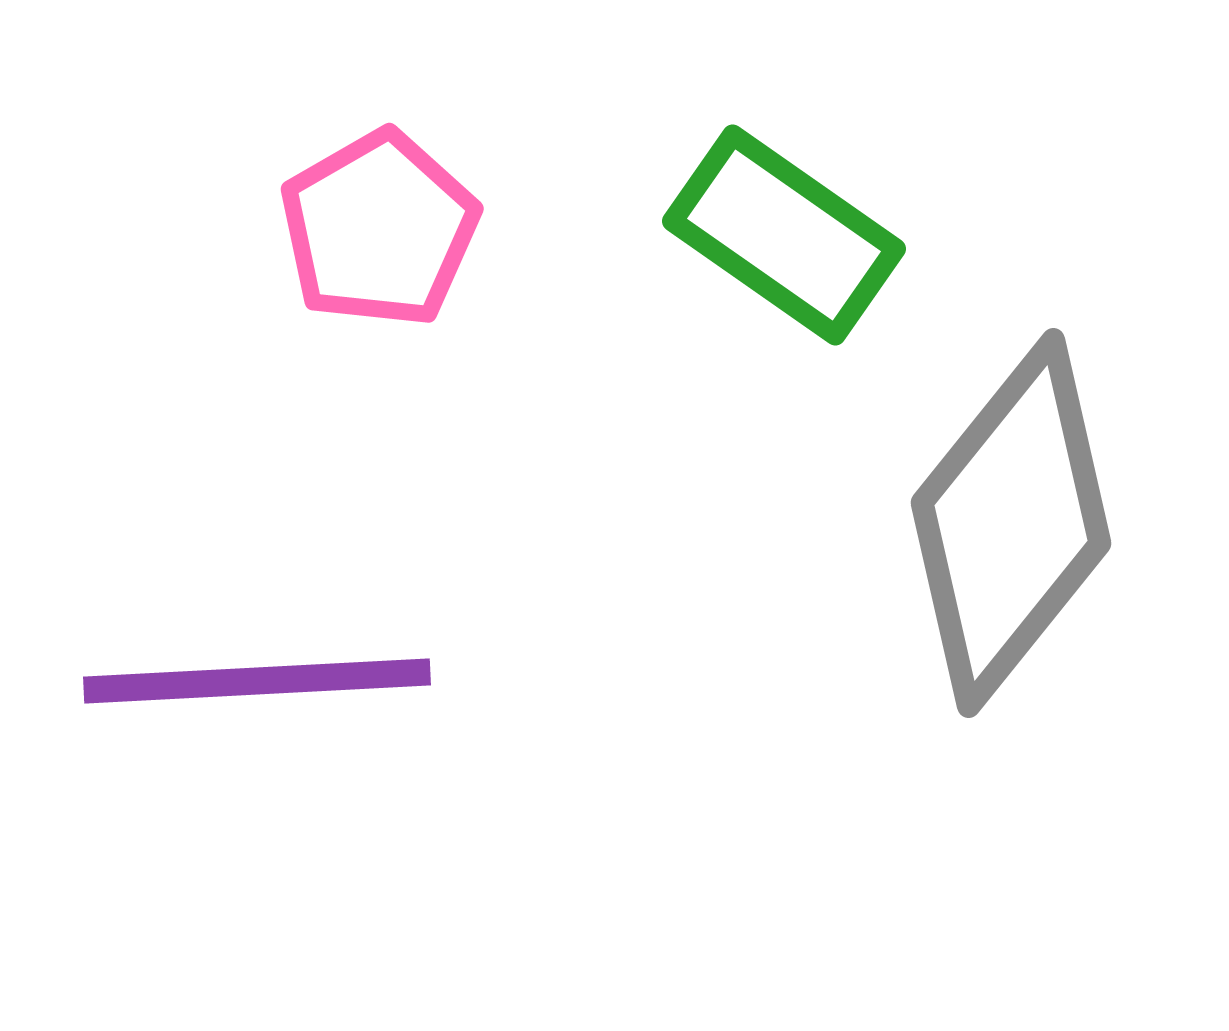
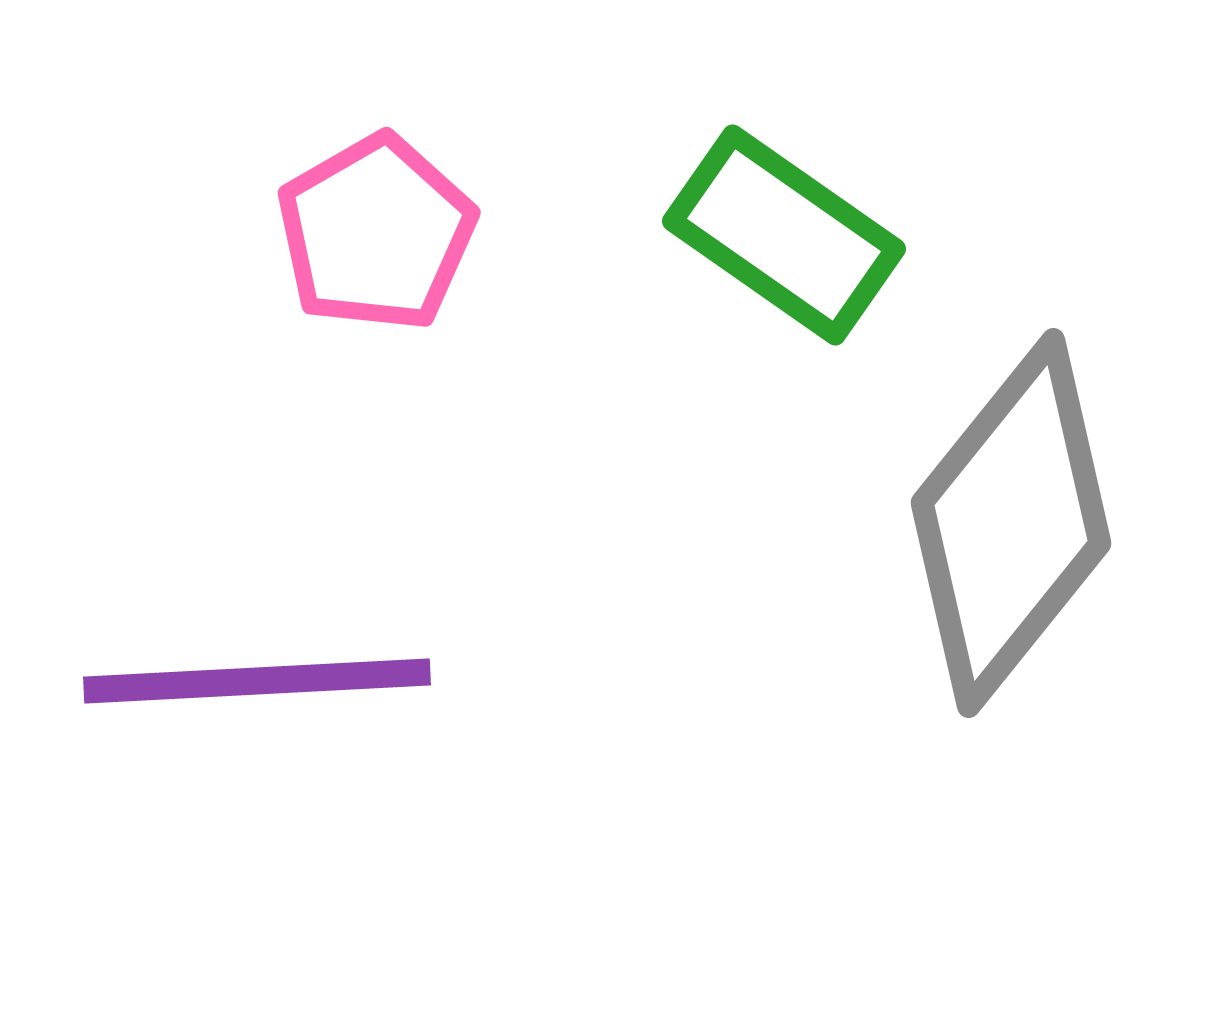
pink pentagon: moved 3 px left, 4 px down
